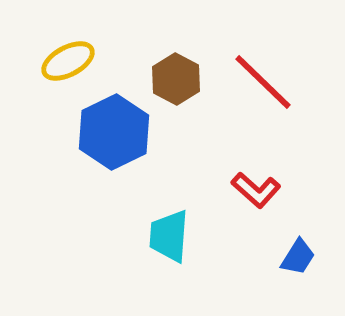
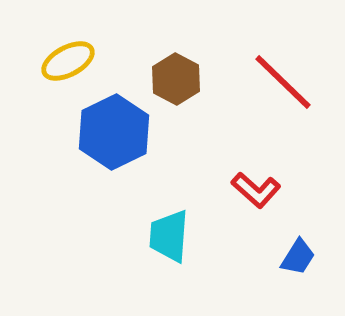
red line: moved 20 px right
